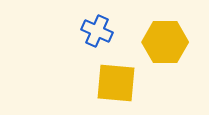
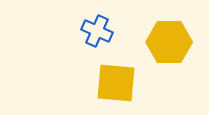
yellow hexagon: moved 4 px right
